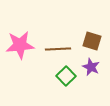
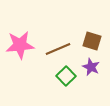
brown line: rotated 20 degrees counterclockwise
